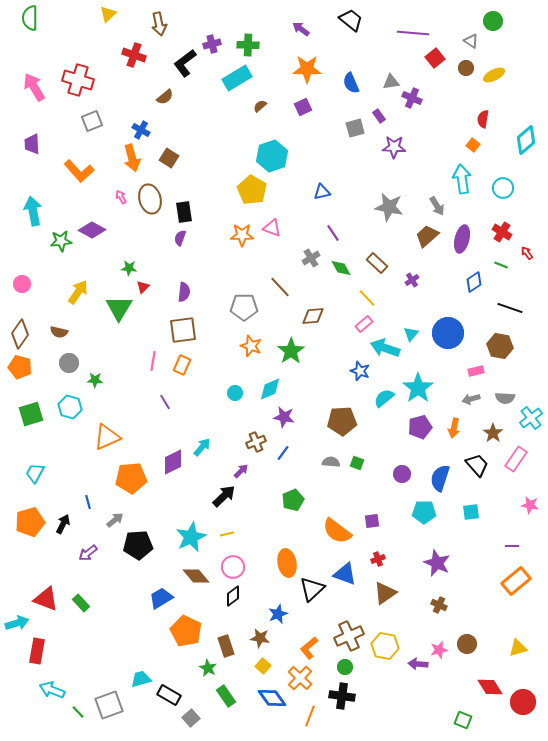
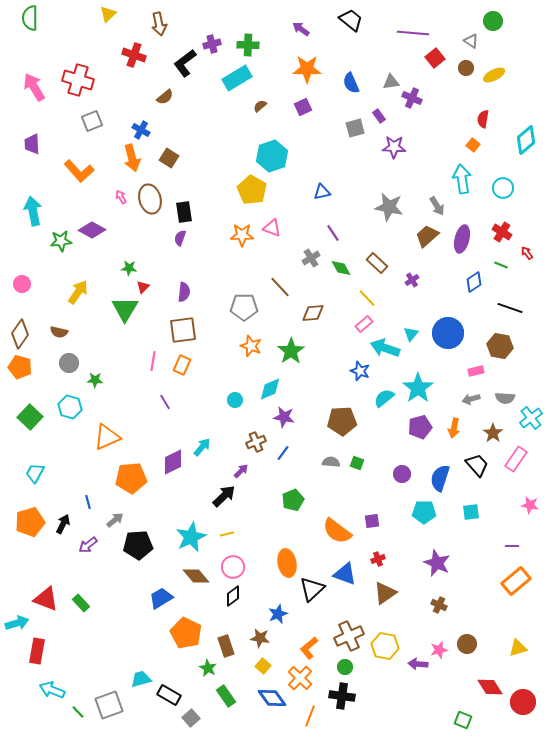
green triangle at (119, 308): moved 6 px right, 1 px down
brown diamond at (313, 316): moved 3 px up
cyan circle at (235, 393): moved 7 px down
green square at (31, 414): moved 1 px left, 3 px down; rotated 30 degrees counterclockwise
purple arrow at (88, 553): moved 8 px up
orange pentagon at (186, 631): moved 2 px down
